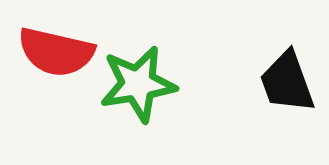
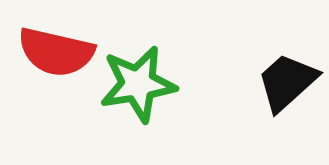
black trapezoid: rotated 68 degrees clockwise
